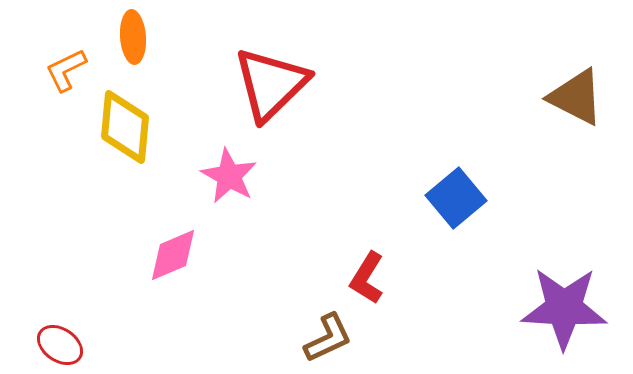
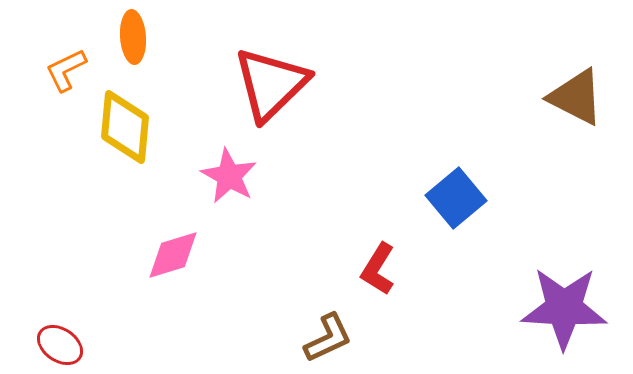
pink diamond: rotated 6 degrees clockwise
red L-shape: moved 11 px right, 9 px up
